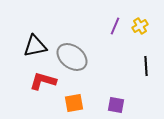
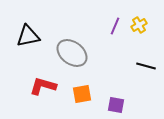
yellow cross: moved 1 px left, 1 px up
black triangle: moved 7 px left, 10 px up
gray ellipse: moved 4 px up
black line: rotated 72 degrees counterclockwise
red L-shape: moved 5 px down
orange square: moved 8 px right, 9 px up
